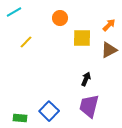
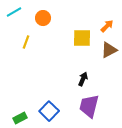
orange circle: moved 17 px left
orange arrow: moved 2 px left, 1 px down
yellow line: rotated 24 degrees counterclockwise
black arrow: moved 3 px left
green rectangle: rotated 32 degrees counterclockwise
